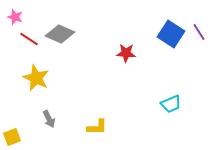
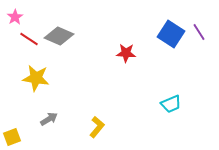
pink star: rotated 21 degrees clockwise
gray diamond: moved 1 px left, 2 px down
yellow star: rotated 16 degrees counterclockwise
gray arrow: rotated 96 degrees counterclockwise
yellow L-shape: rotated 50 degrees counterclockwise
